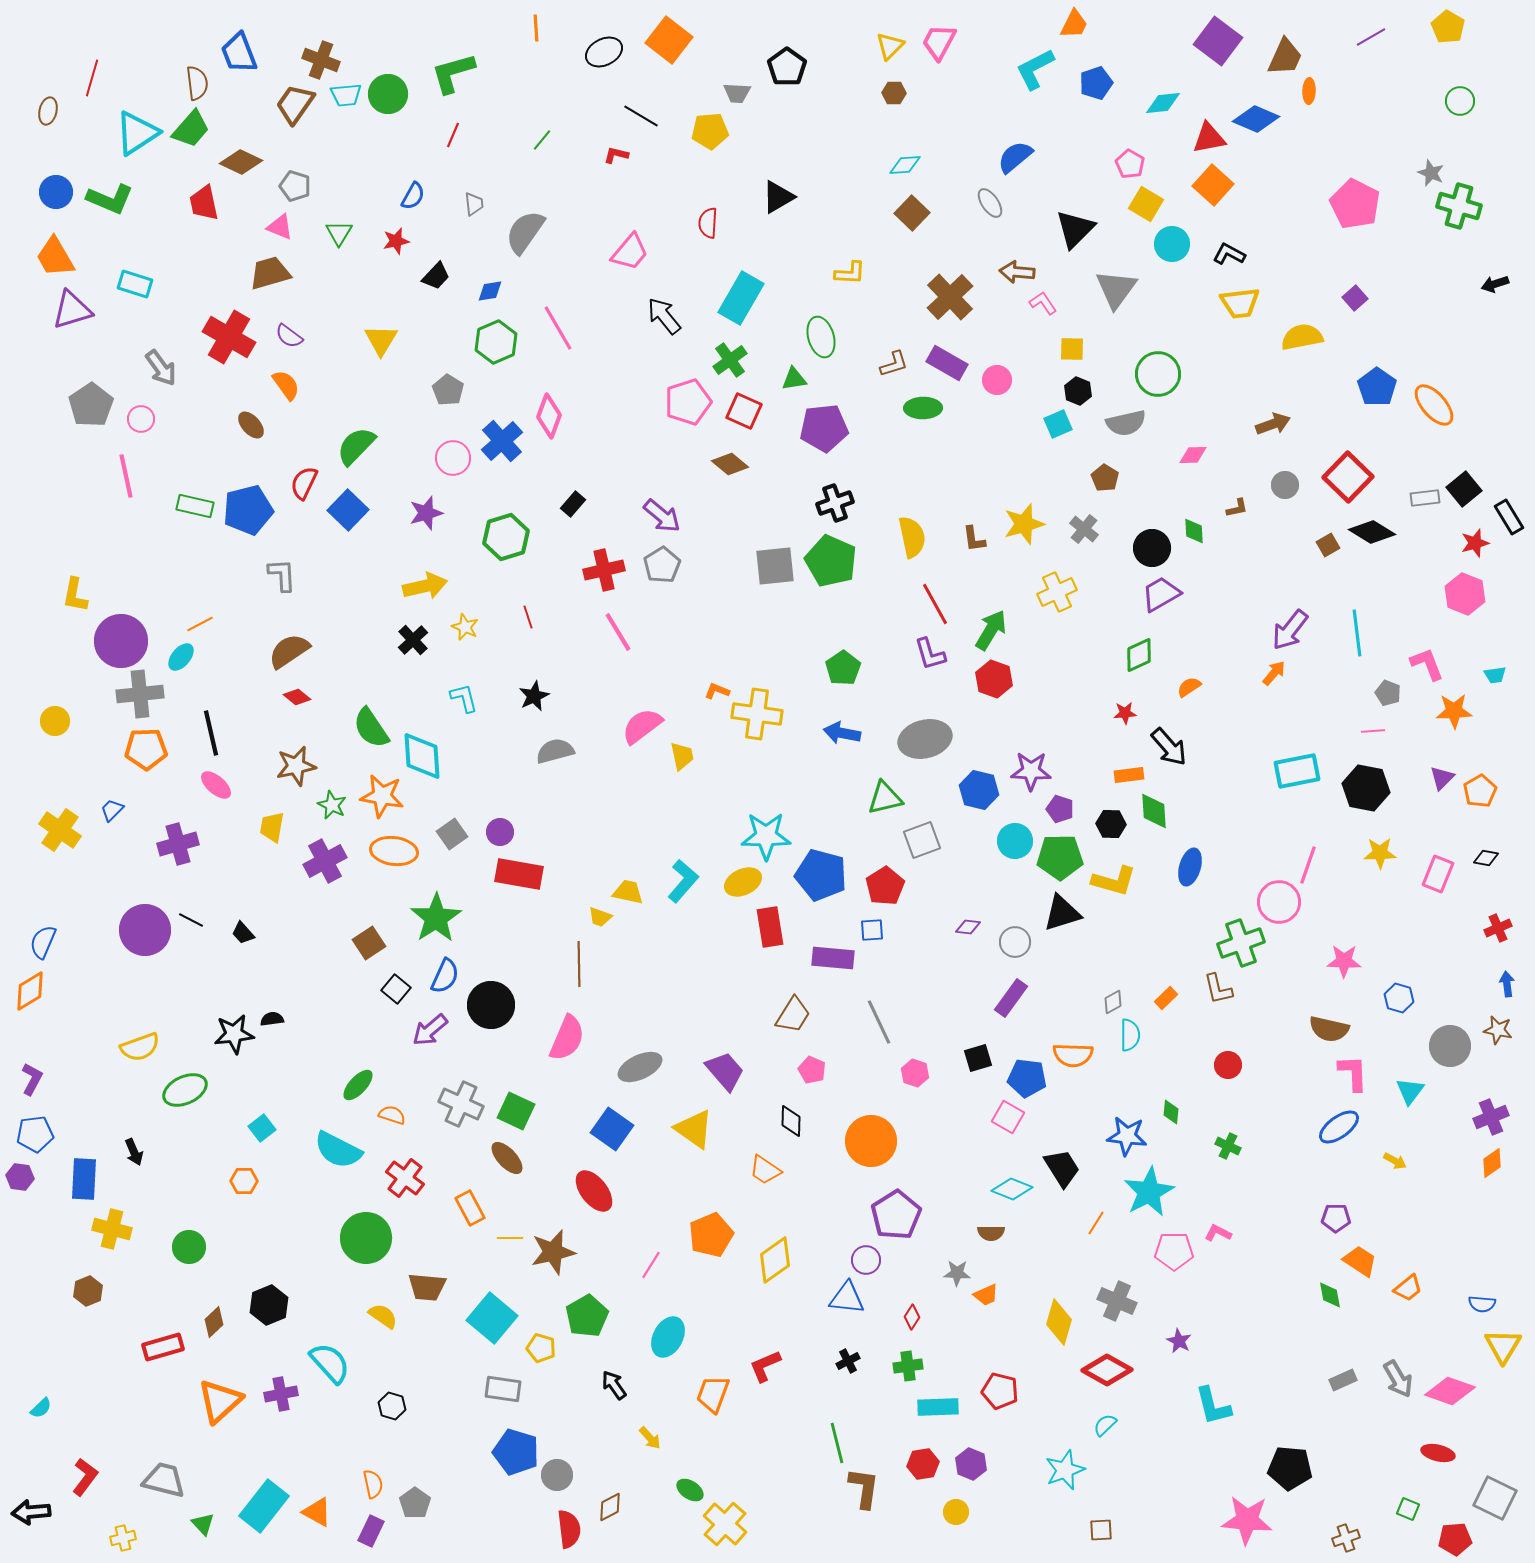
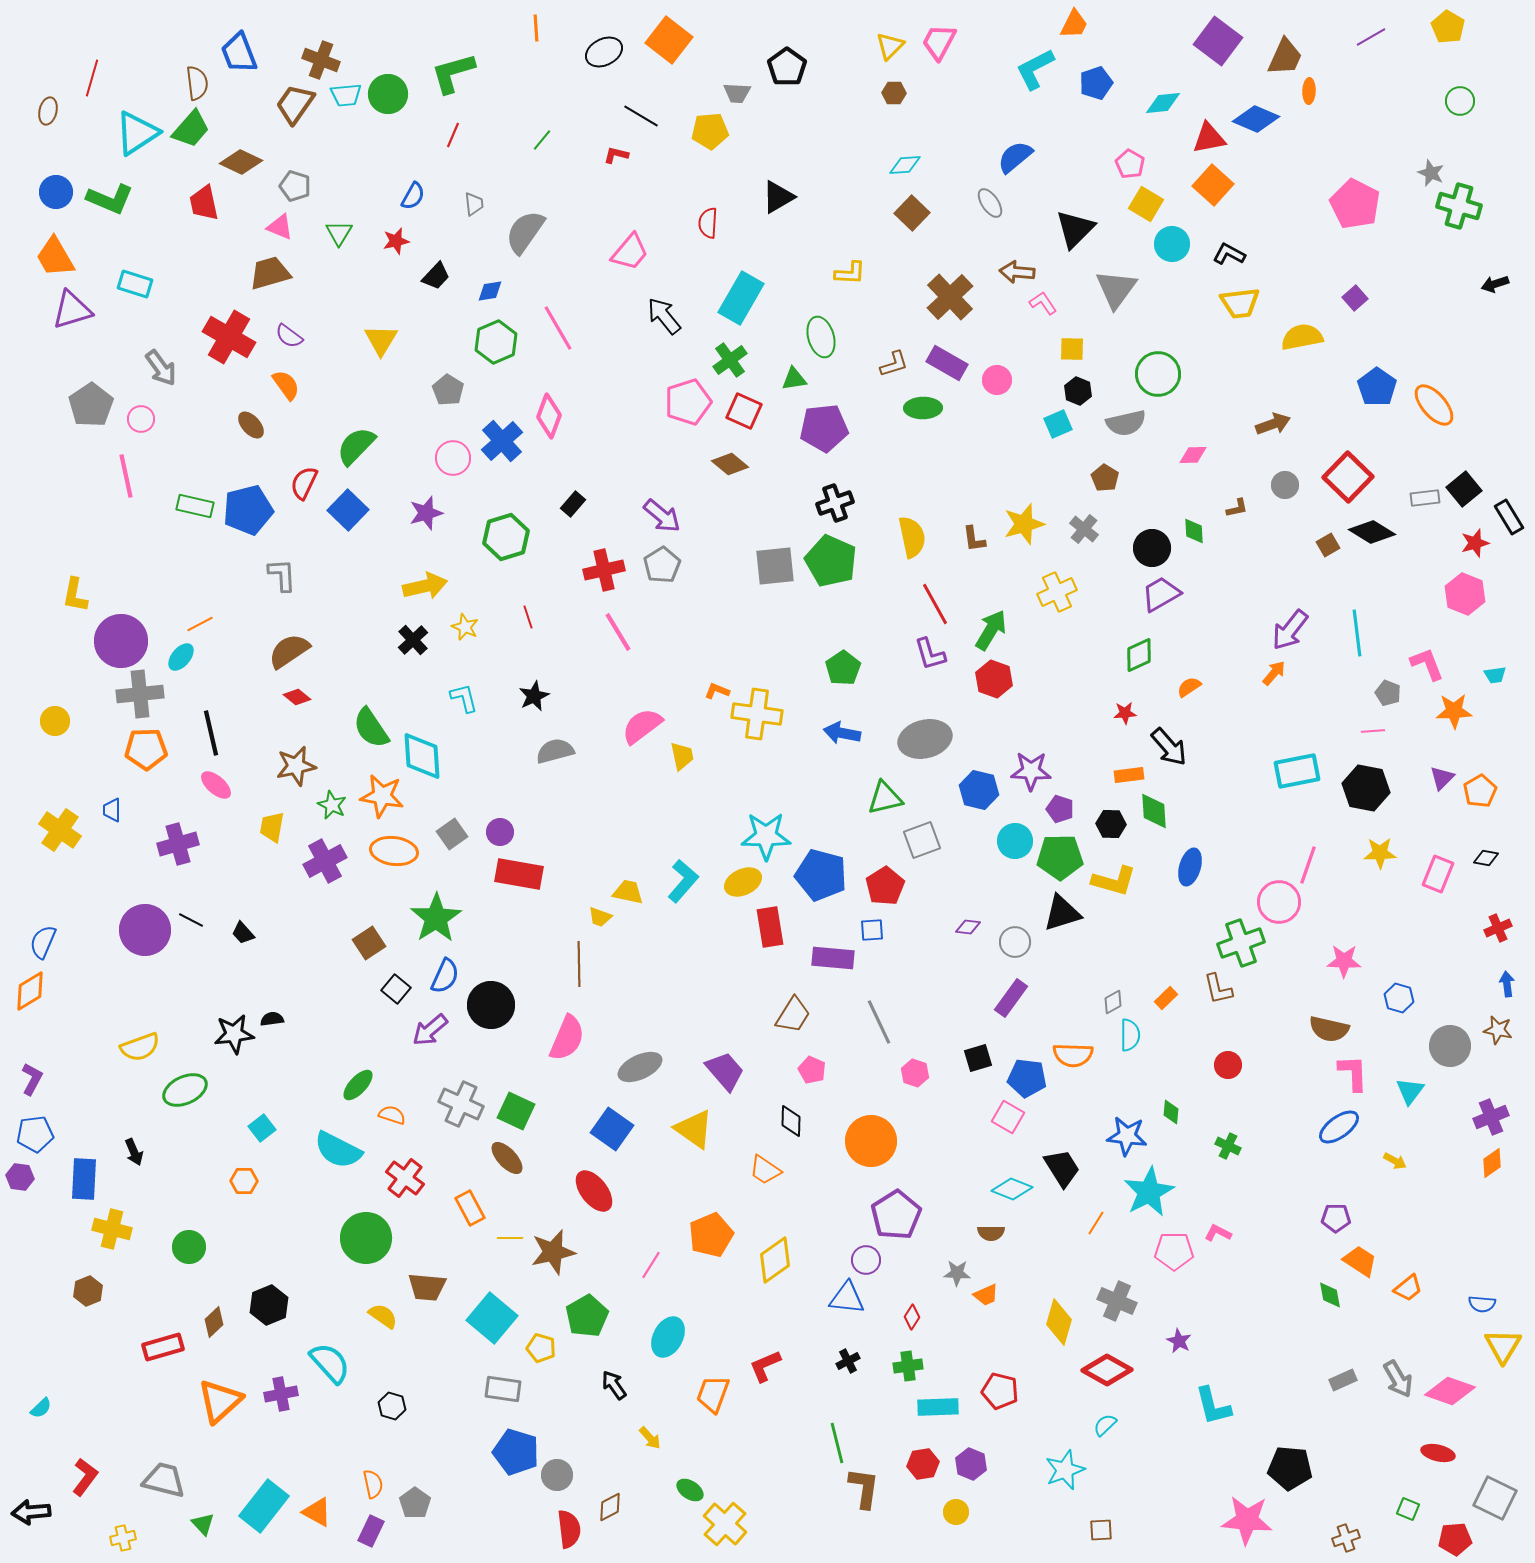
blue trapezoid at (112, 810): rotated 45 degrees counterclockwise
